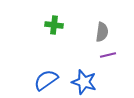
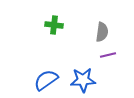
blue star: moved 1 px left, 2 px up; rotated 20 degrees counterclockwise
